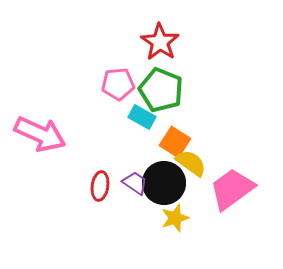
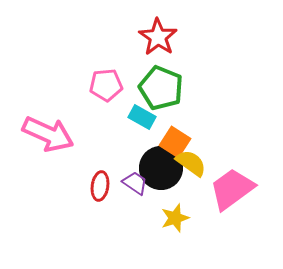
red star: moved 2 px left, 5 px up
pink pentagon: moved 12 px left, 1 px down
green pentagon: moved 2 px up
pink arrow: moved 8 px right
black circle: moved 3 px left, 15 px up
